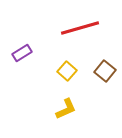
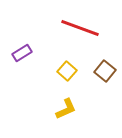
red line: rotated 36 degrees clockwise
